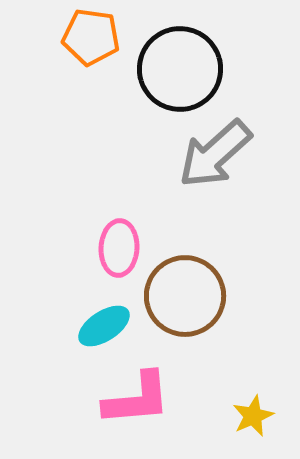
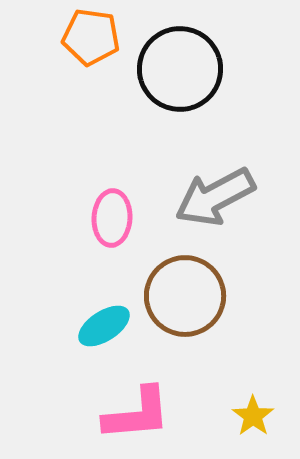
gray arrow: moved 43 px down; rotated 14 degrees clockwise
pink ellipse: moved 7 px left, 30 px up
pink L-shape: moved 15 px down
yellow star: rotated 12 degrees counterclockwise
